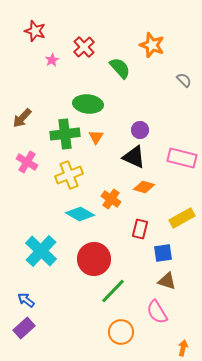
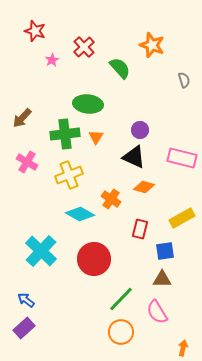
gray semicircle: rotated 28 degrees clockwise
blue square: moved 2 px right, 2 px up
brown triangle: moved 5 px left, 2 px up; rotated 18 degrees counterclockwise
green line: moved 8 px right, 8 px down
